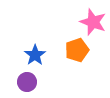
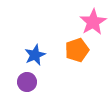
pink star: rotated 20 degrees clockwise
blue star: rotated 10 degrees clockwise
